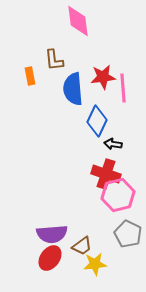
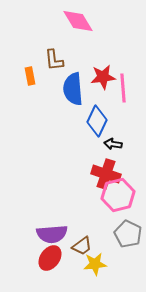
pink diamond: rotated 24 degrees counterclockwise
